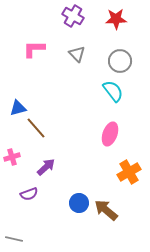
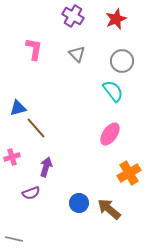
red star: rotated 20 degrees counterclockwise
pink L-shape: rotated 100 degrees clockwise
gray circle: moved 2 px right
pink ellipse: rotated 15 degrees clockwise
purple arrow: rotated 30 degrees counterclockwise
orange cross: moved 1 px down
purple semicircle: moved 2 px right, 1 px up
brown arrow: moved 3 px right, 1 px up
